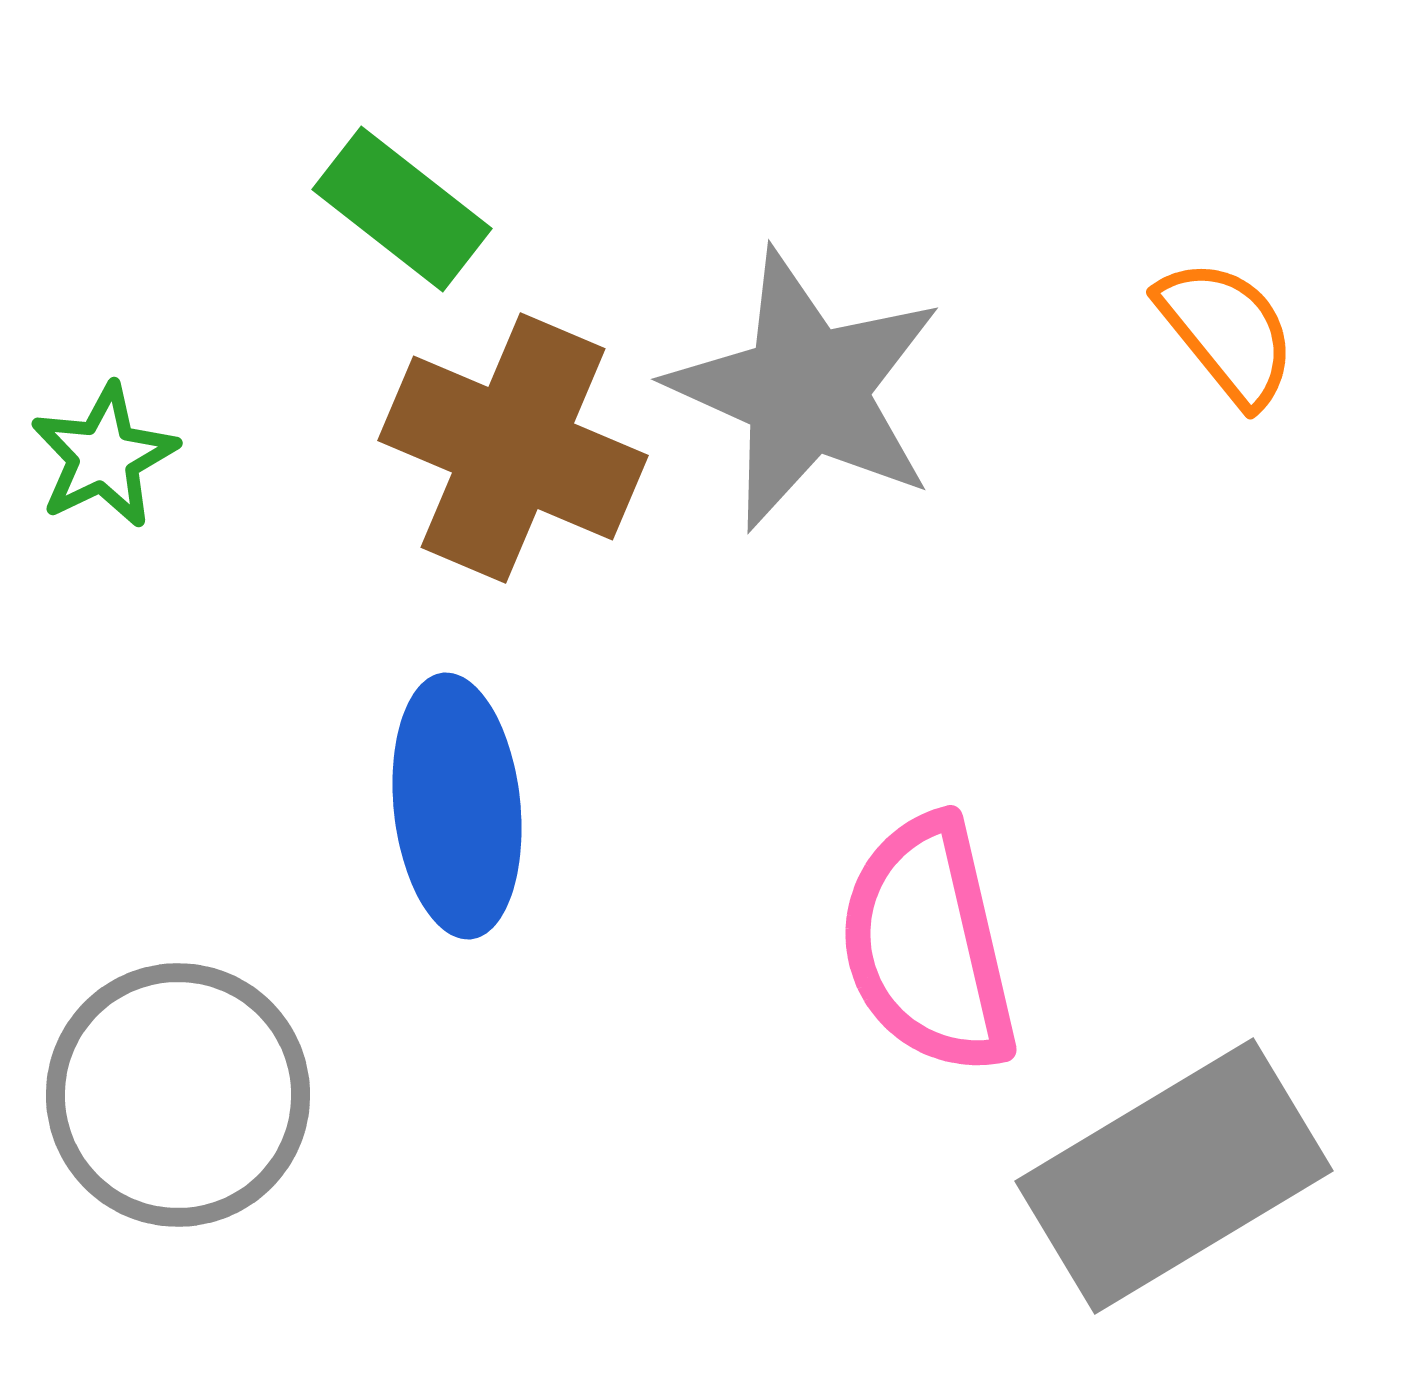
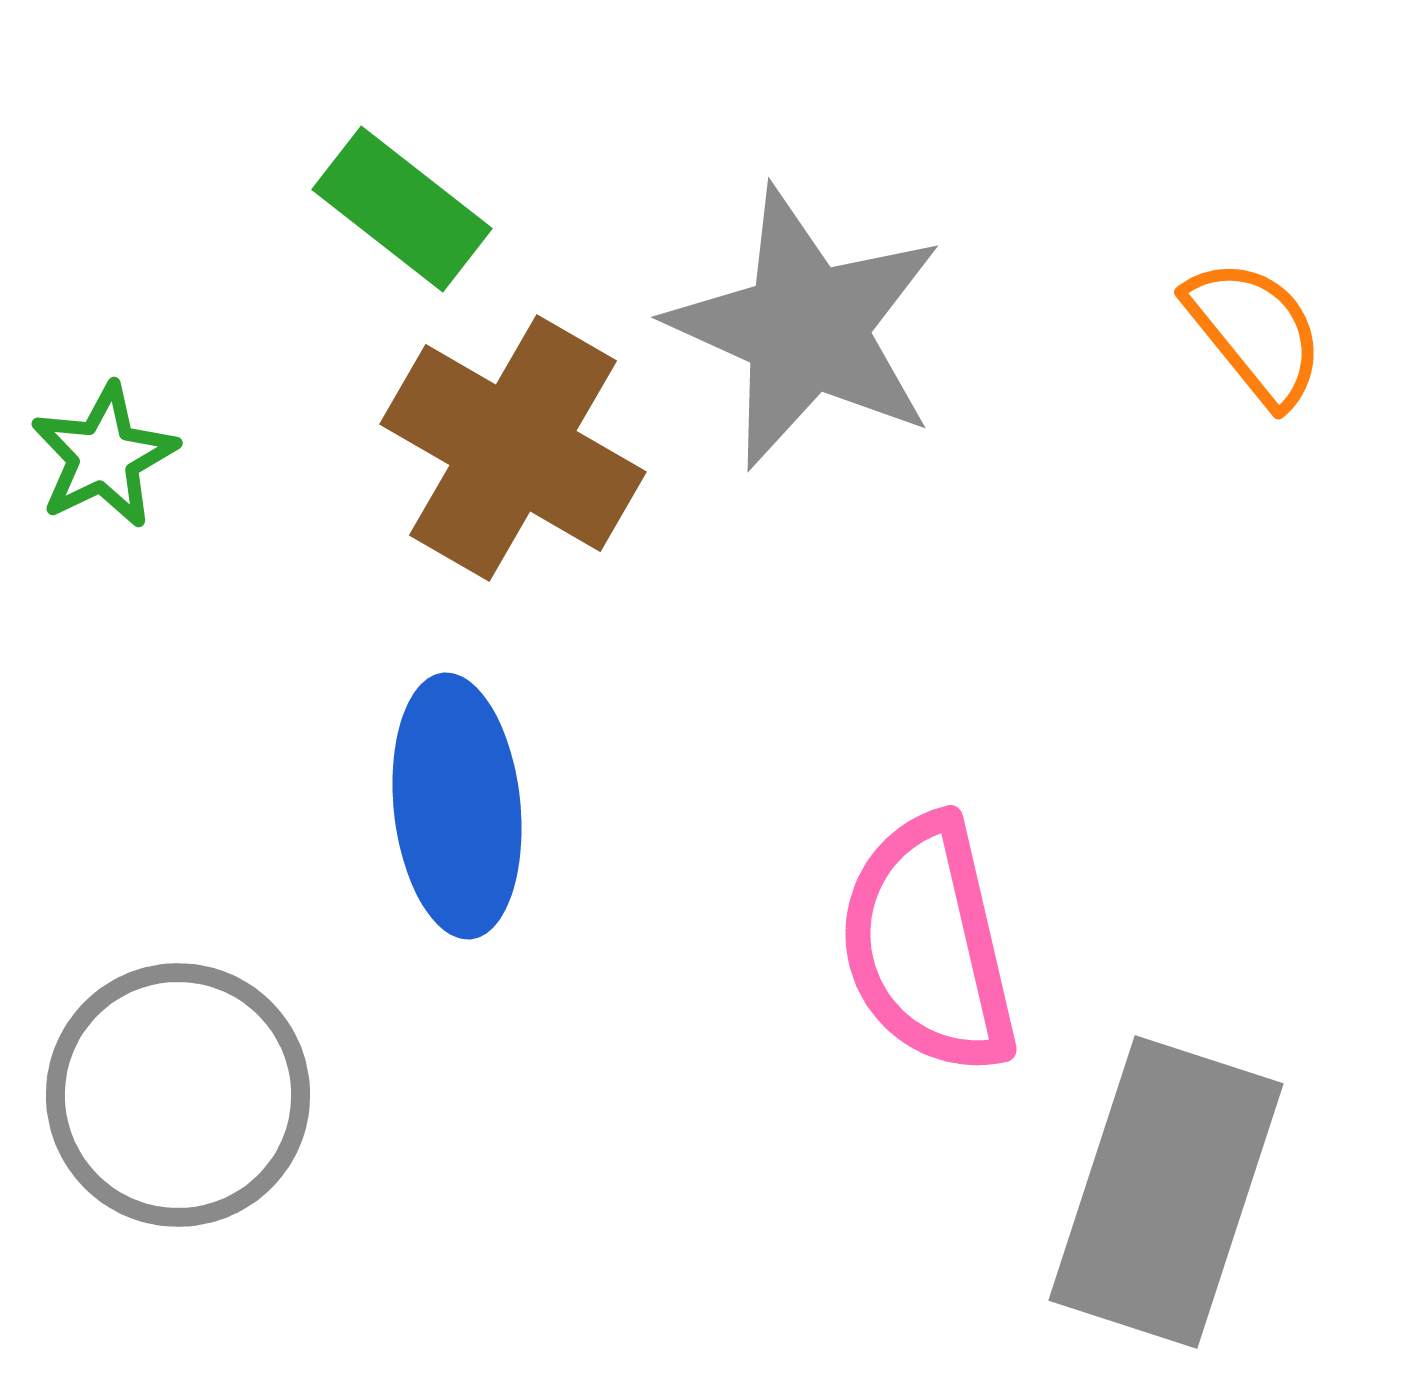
orange semicircle: moved 28 px right
gray star: moved 62 px up
brown cross: rotated 7 degrees clockwise
gray rectangle: moved 8 px left, 16 px down; rotated 41 degrees counterclockwise
